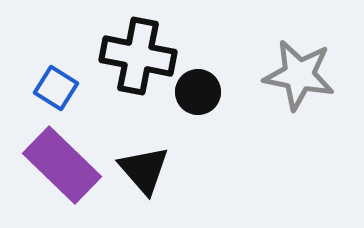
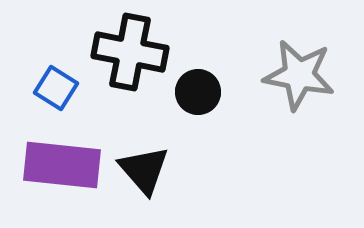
black cross: moved 8 px left, 4 px up
purple rectangle: rotated 38 degrees counterclockwise
